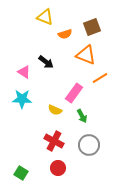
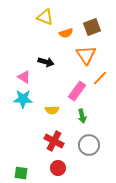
orange semicircle: moved 1 px right, 1 px up
orange triangle: rotated 35 degrees clockwise
black arrow: rotated 21 degrees counterclockwise
pink triangle: moved 5 px down
orange line: rotated 14 degrees counterclockwise
pink rectangle: moved 3 px right, 2 px up
cyan star: moved 1 px right
yellow semicircle: moved 3 px left; rotated 24 degrees counterclockwise
green arrow: rotated 16 degrees clockwise
green square: rotated 24 degrees counterclockwise
